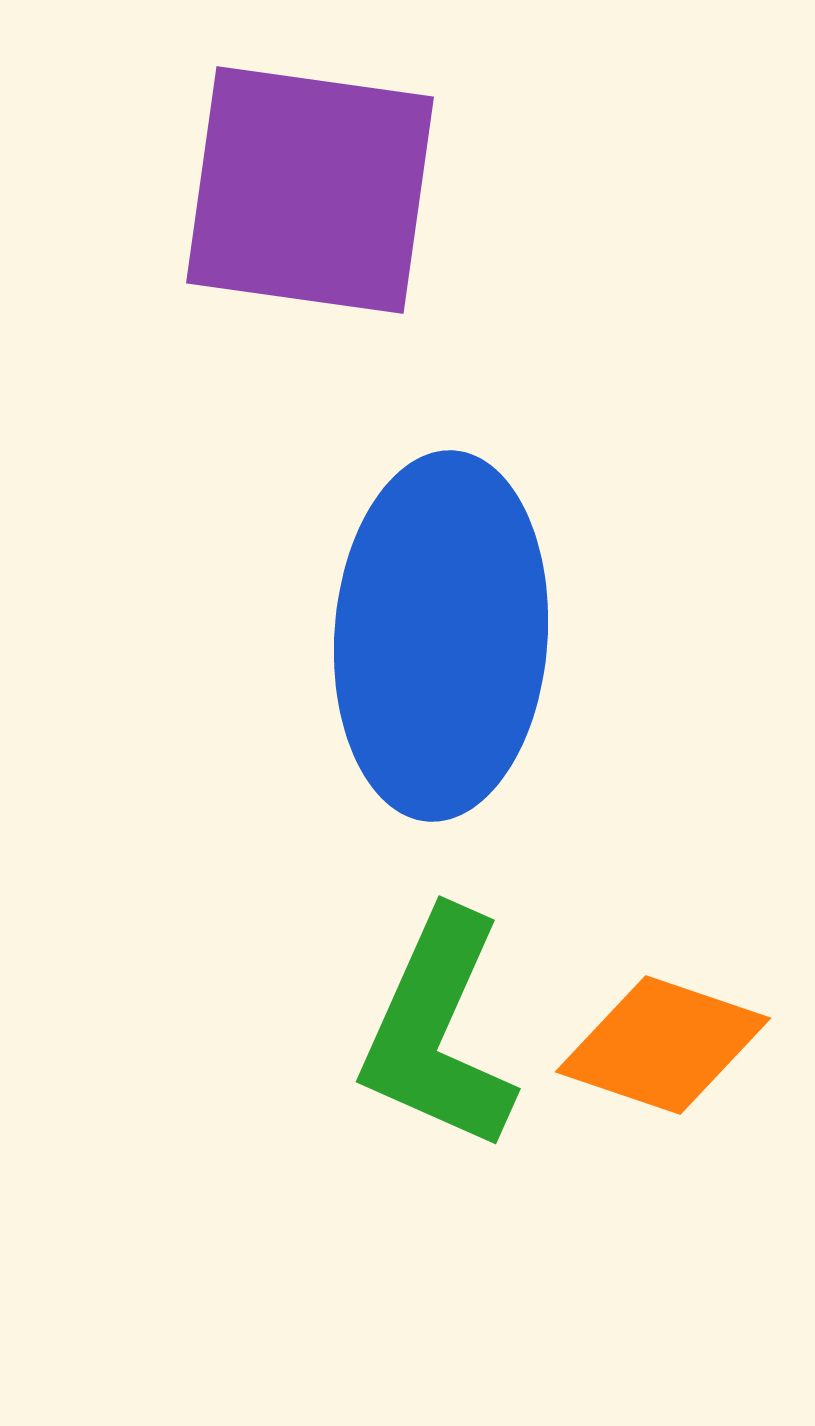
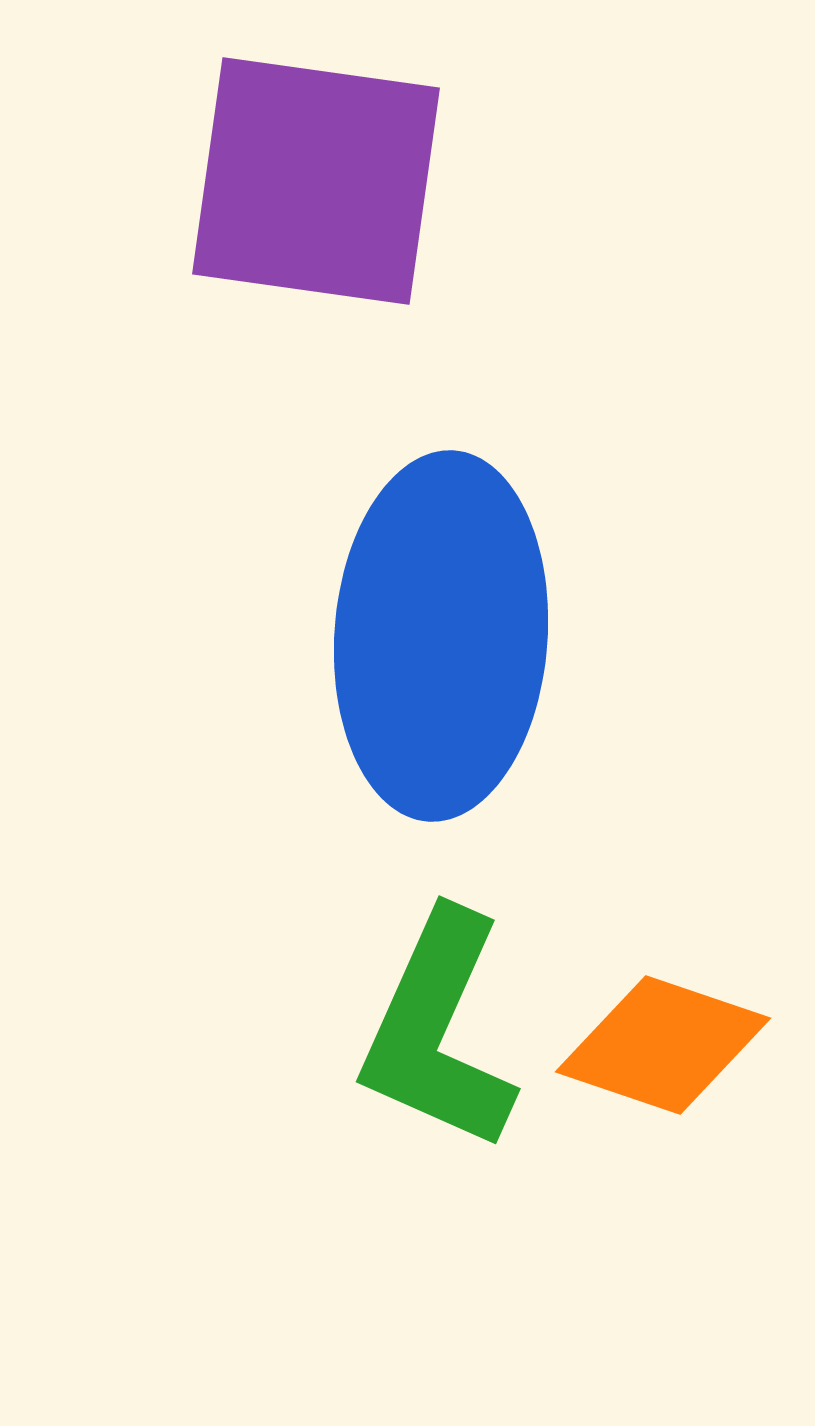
purple square: moved 6 px right, 9 px up
